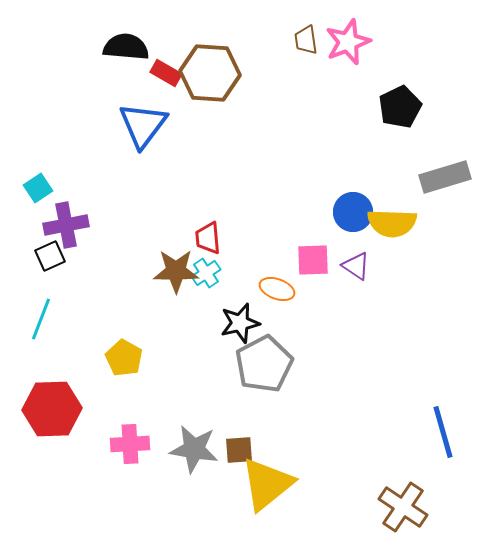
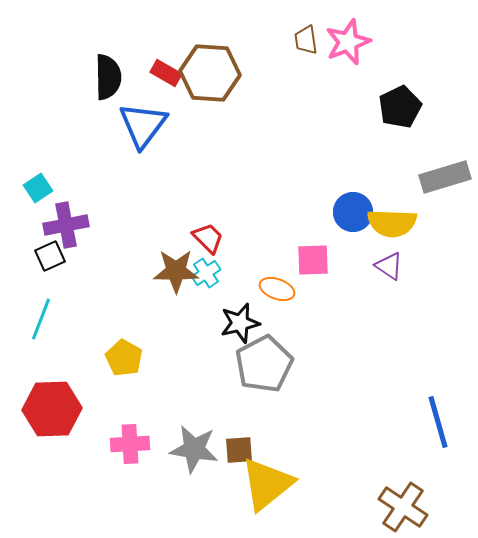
black semicircle: moved 18 px left, 30 px down; rotated 84 degrees clockwise
red trapezoid: rotated 140 degrees clockwise
purple triangle: moved 33 px right
blue line: moved 5 px left, 10 px up
